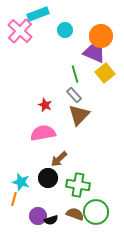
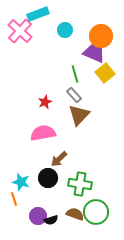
red star: moved 3 px up; rotated 24 degrees clockwise
green cross: moved 2 px right, 1 px up
orange line: rotated 32 degrees counterclockwise
